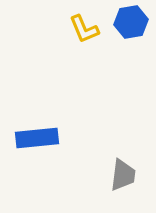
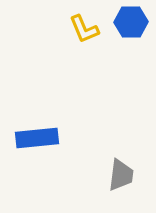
blue hexagon: rotated 8 degrees clockwise
gray trapezoid: moved 2 px left
